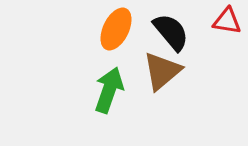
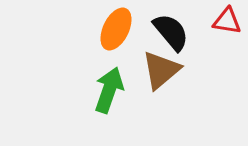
brown triangle: moved 1 px left, 1 px up
